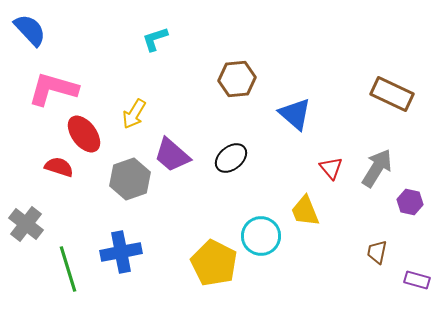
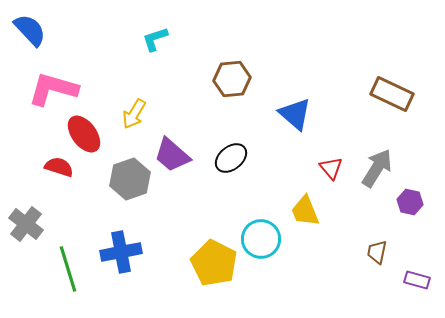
brown hexagon: moved 5 px left
cyan circle: moved 3 px down
